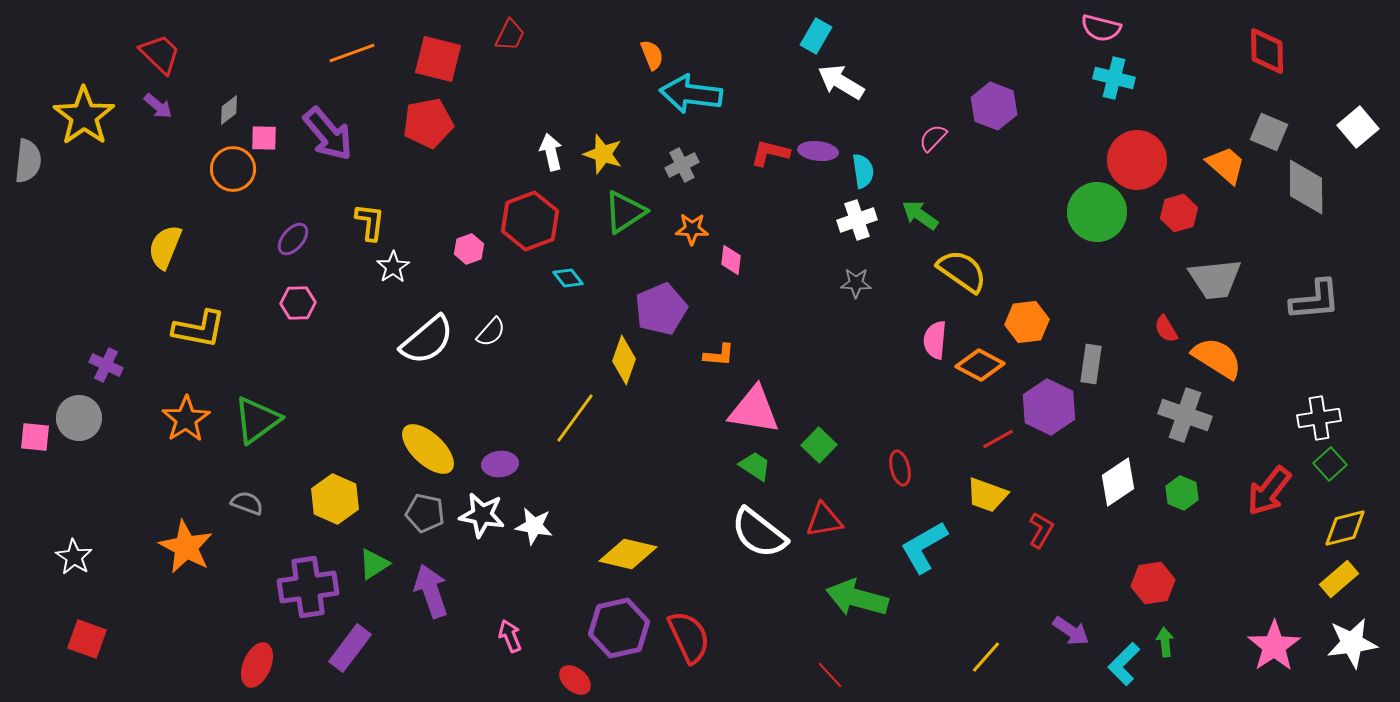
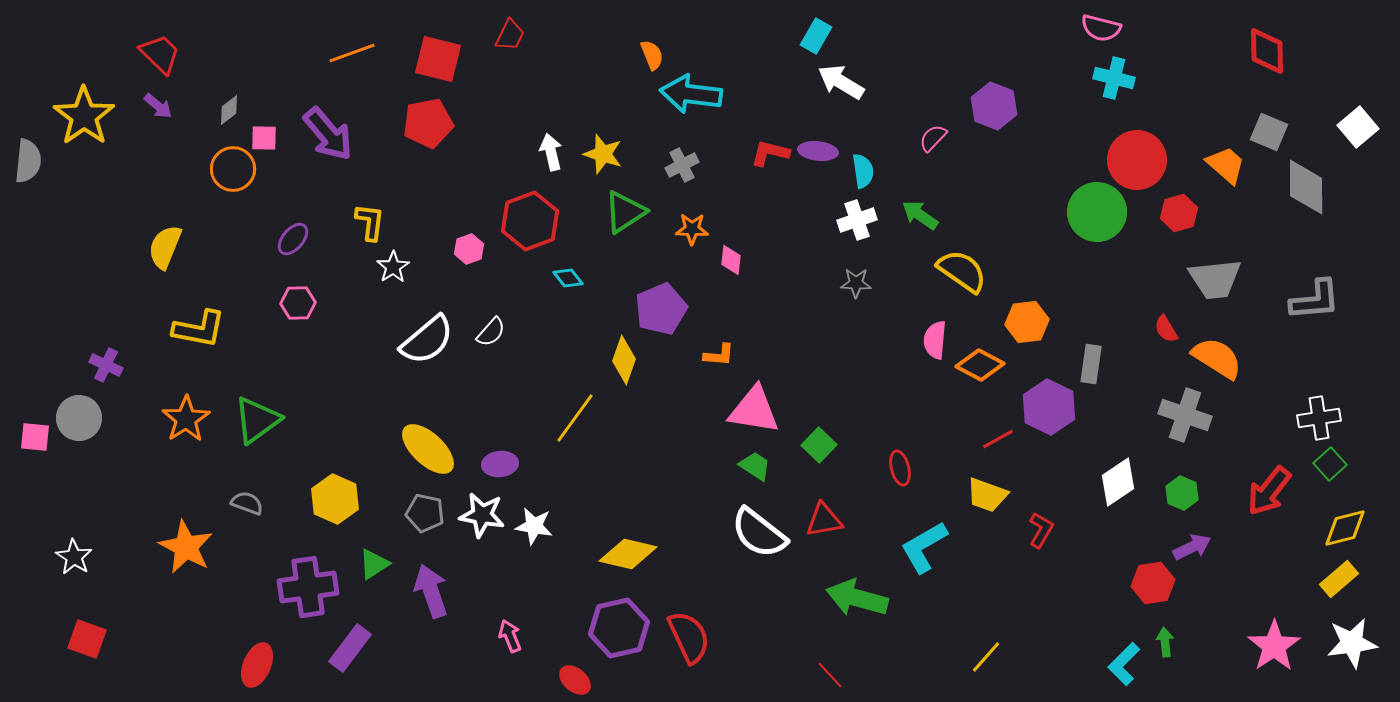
purple arrow at (1071, 631): moved 121 px right, 84 px up; rotated 60 degrees counterclockwise
